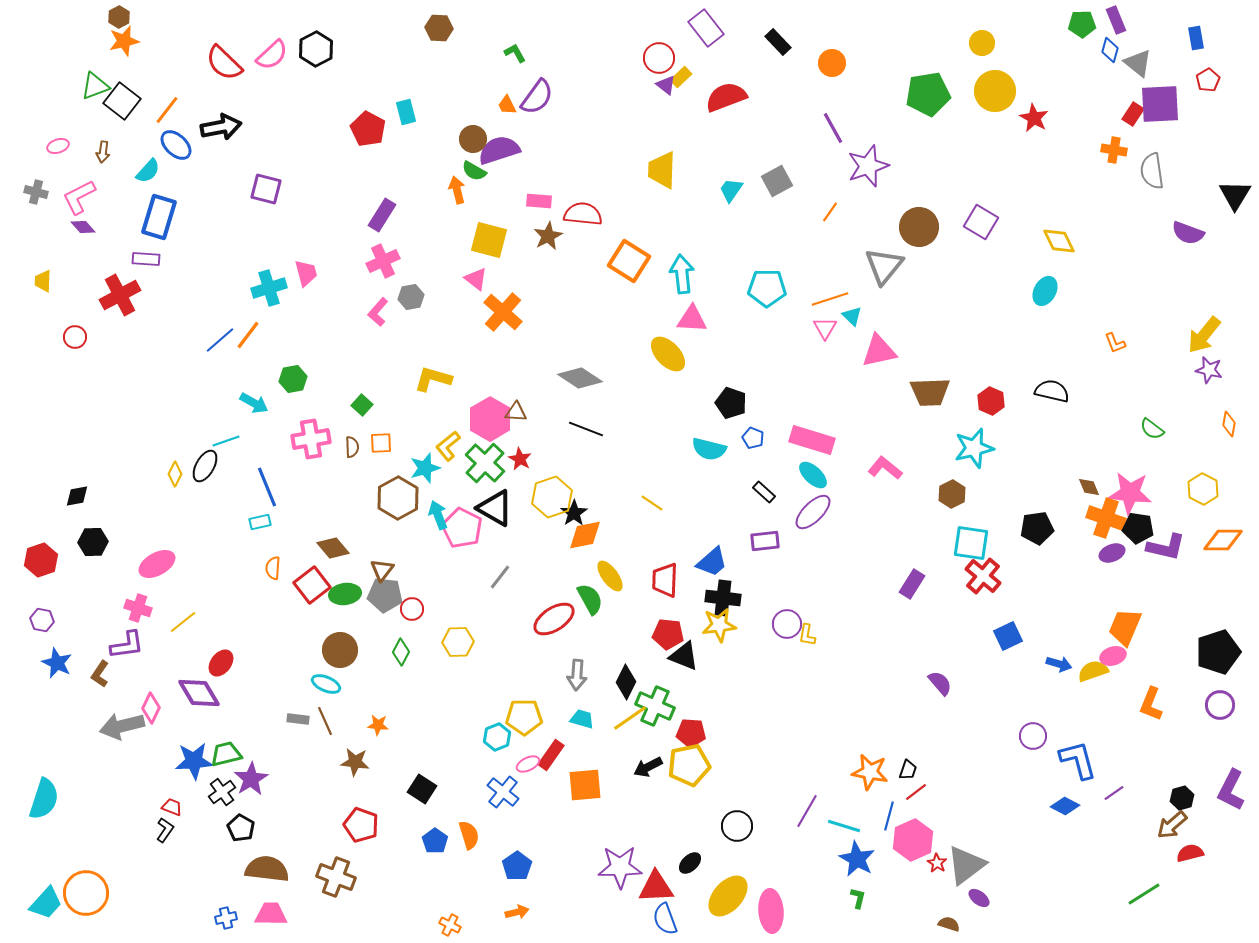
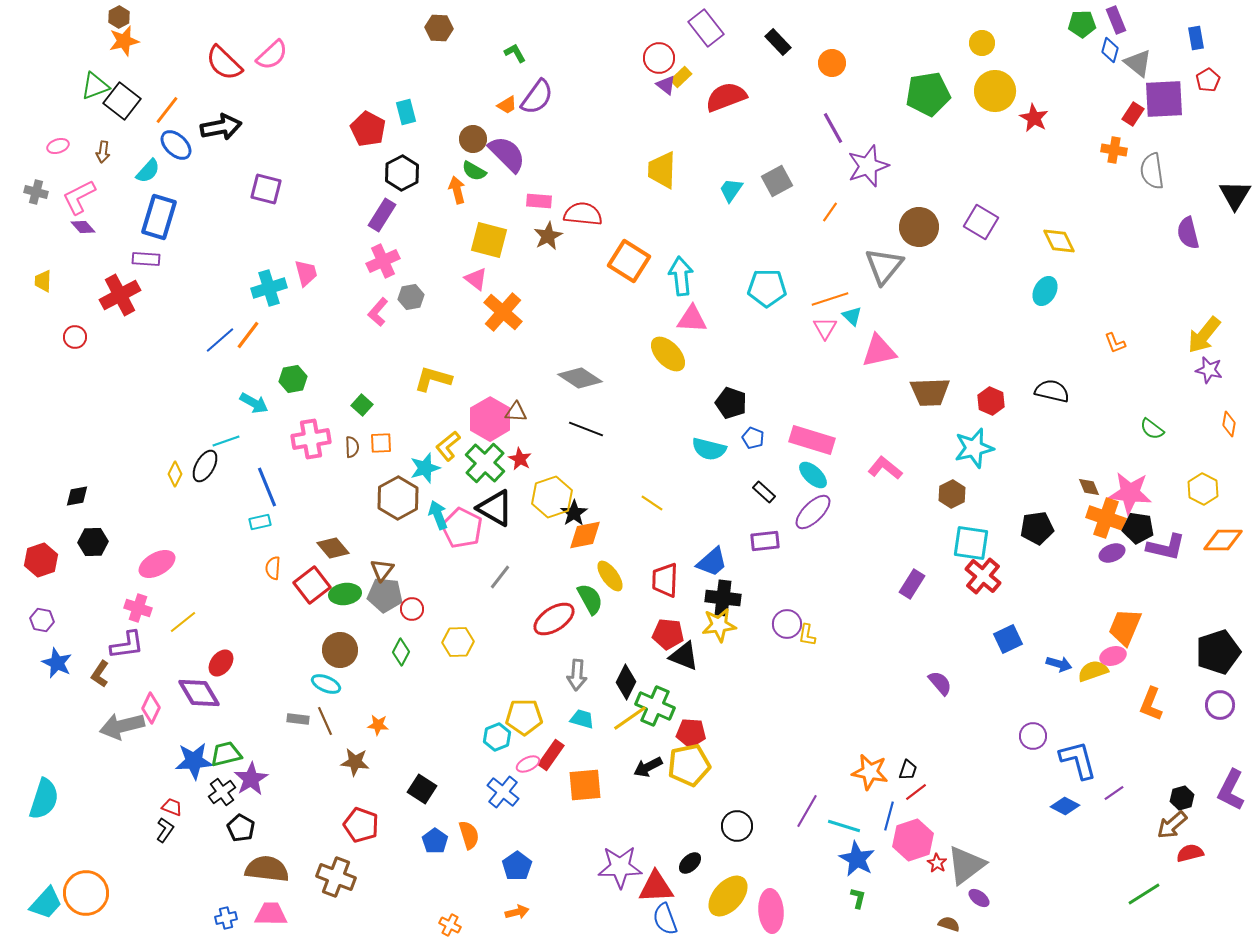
black hexagon at (316, 49): moved 86 px right, 124 px down
purple square at (1160, 104): moved 4 px right, 5 px up
orange trapezoid at (507, 105): rotated 95 degrees counterclockwise
purple semicircle at (499, 150): moved 8 px right, 4 px down; rotated 63 degrees clockwise
purple semicircle at (1188, 233): rotated 56 degrees clockwise
cyan arrow at (682, 274): moved 1 px left, 2 px down
blue square at (1008, 636): moved 3 px down
pink hexagon at (913, 840): rotated 6 degrees clockwise
